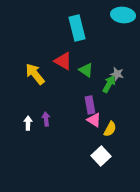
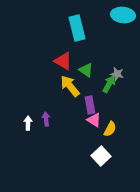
yellow arrow: moved 35 px right, 12 px down
